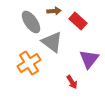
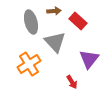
gray ellipse: rotated 20 degrees clockwise
gray triangle: moved 3 px right; rotated 10 degrees clockwise
orange cross: moved 1 px down
